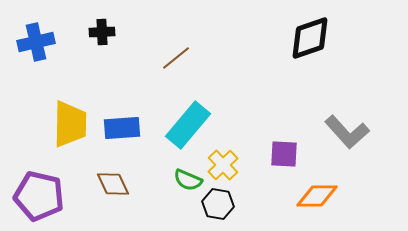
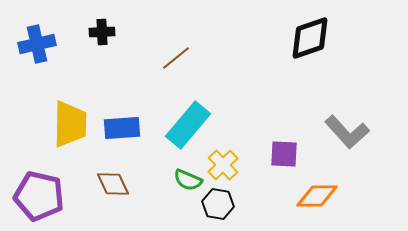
blue cross: moved 1 px right, 2 px down
